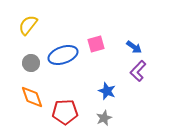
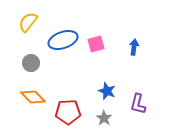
yellow semicircle: moved 3 px up
blue arrow: rotated 119 degrees counterclockwise
blue ellipse: moved 15 px up
purple L-shape: moved 33 px down; rotated 30 degrees counterclockwise
orange diamond: moved 1 px right; rotated 25 degrees counterclockwise
red pentagon: moved 3 px right
gray star: rotated 14 degrees counterclockwise
